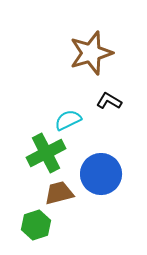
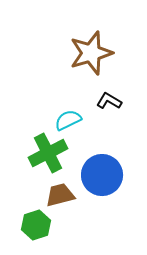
green cross: moved 2 px right
blue circle: moved 1 px right, 1 px down
brown trapezoid: moved 1 px right, 2 px down
